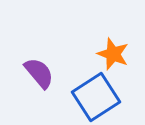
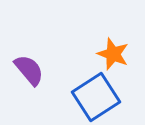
purple semicircle: moved 10 px left, 3 px up
